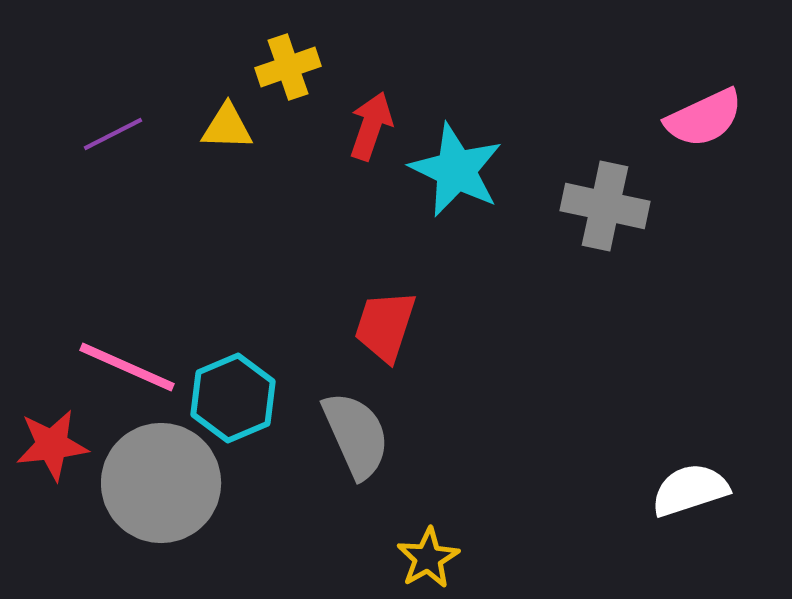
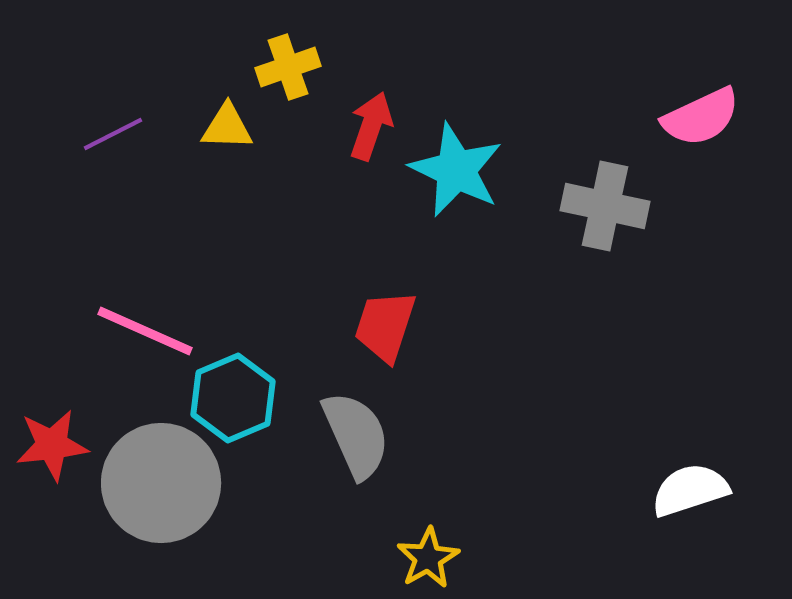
pink semicircle: moved 3 px left, 1 px up
pink line: moved 18 px right, 36 px up
